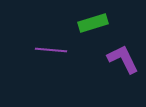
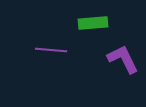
green rectangle: rotated 12 degrees clockwise
